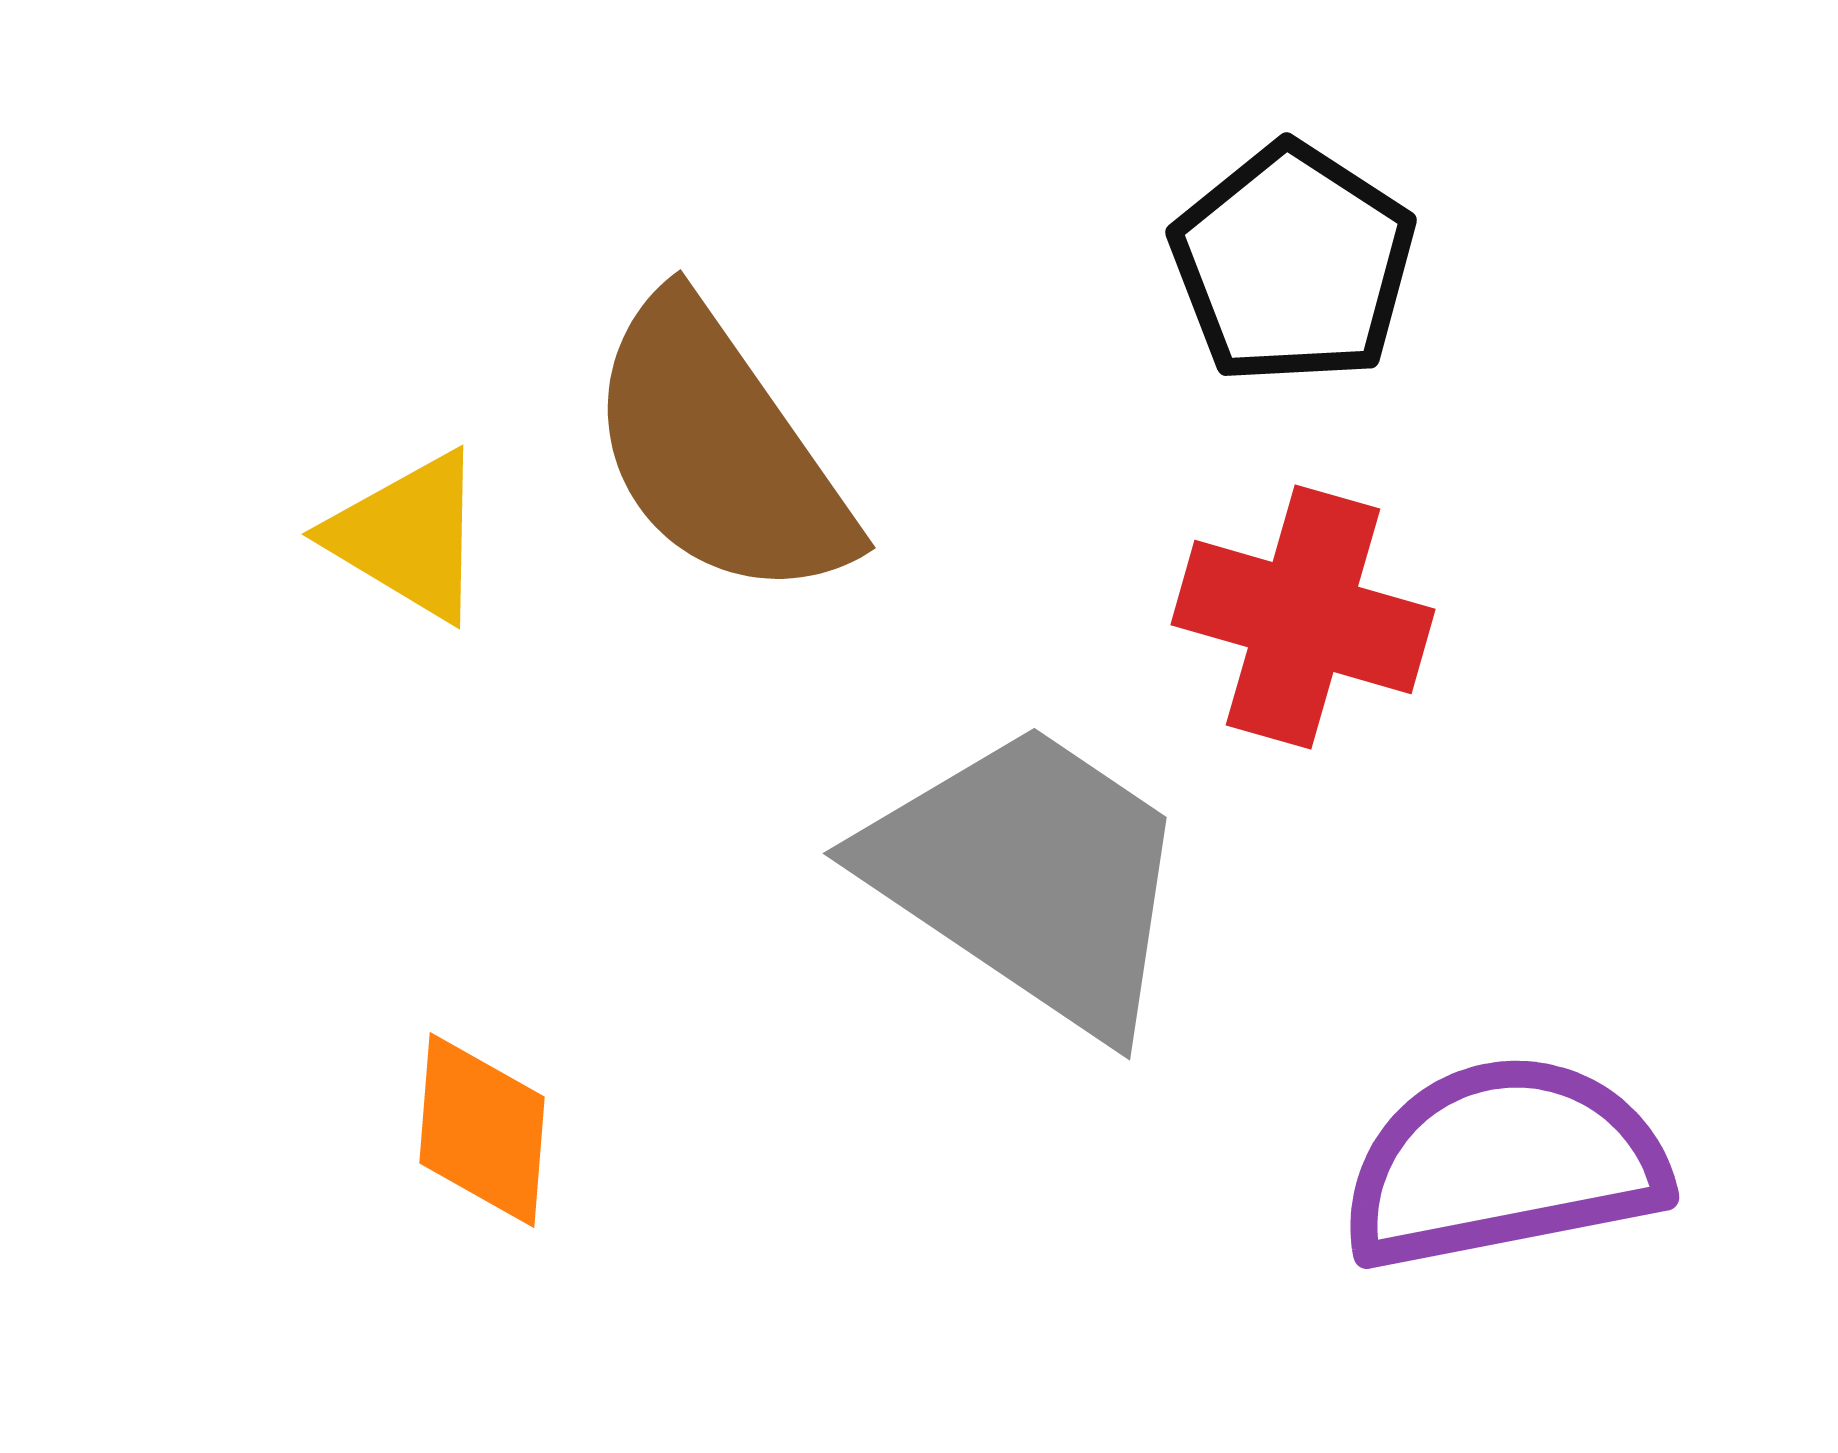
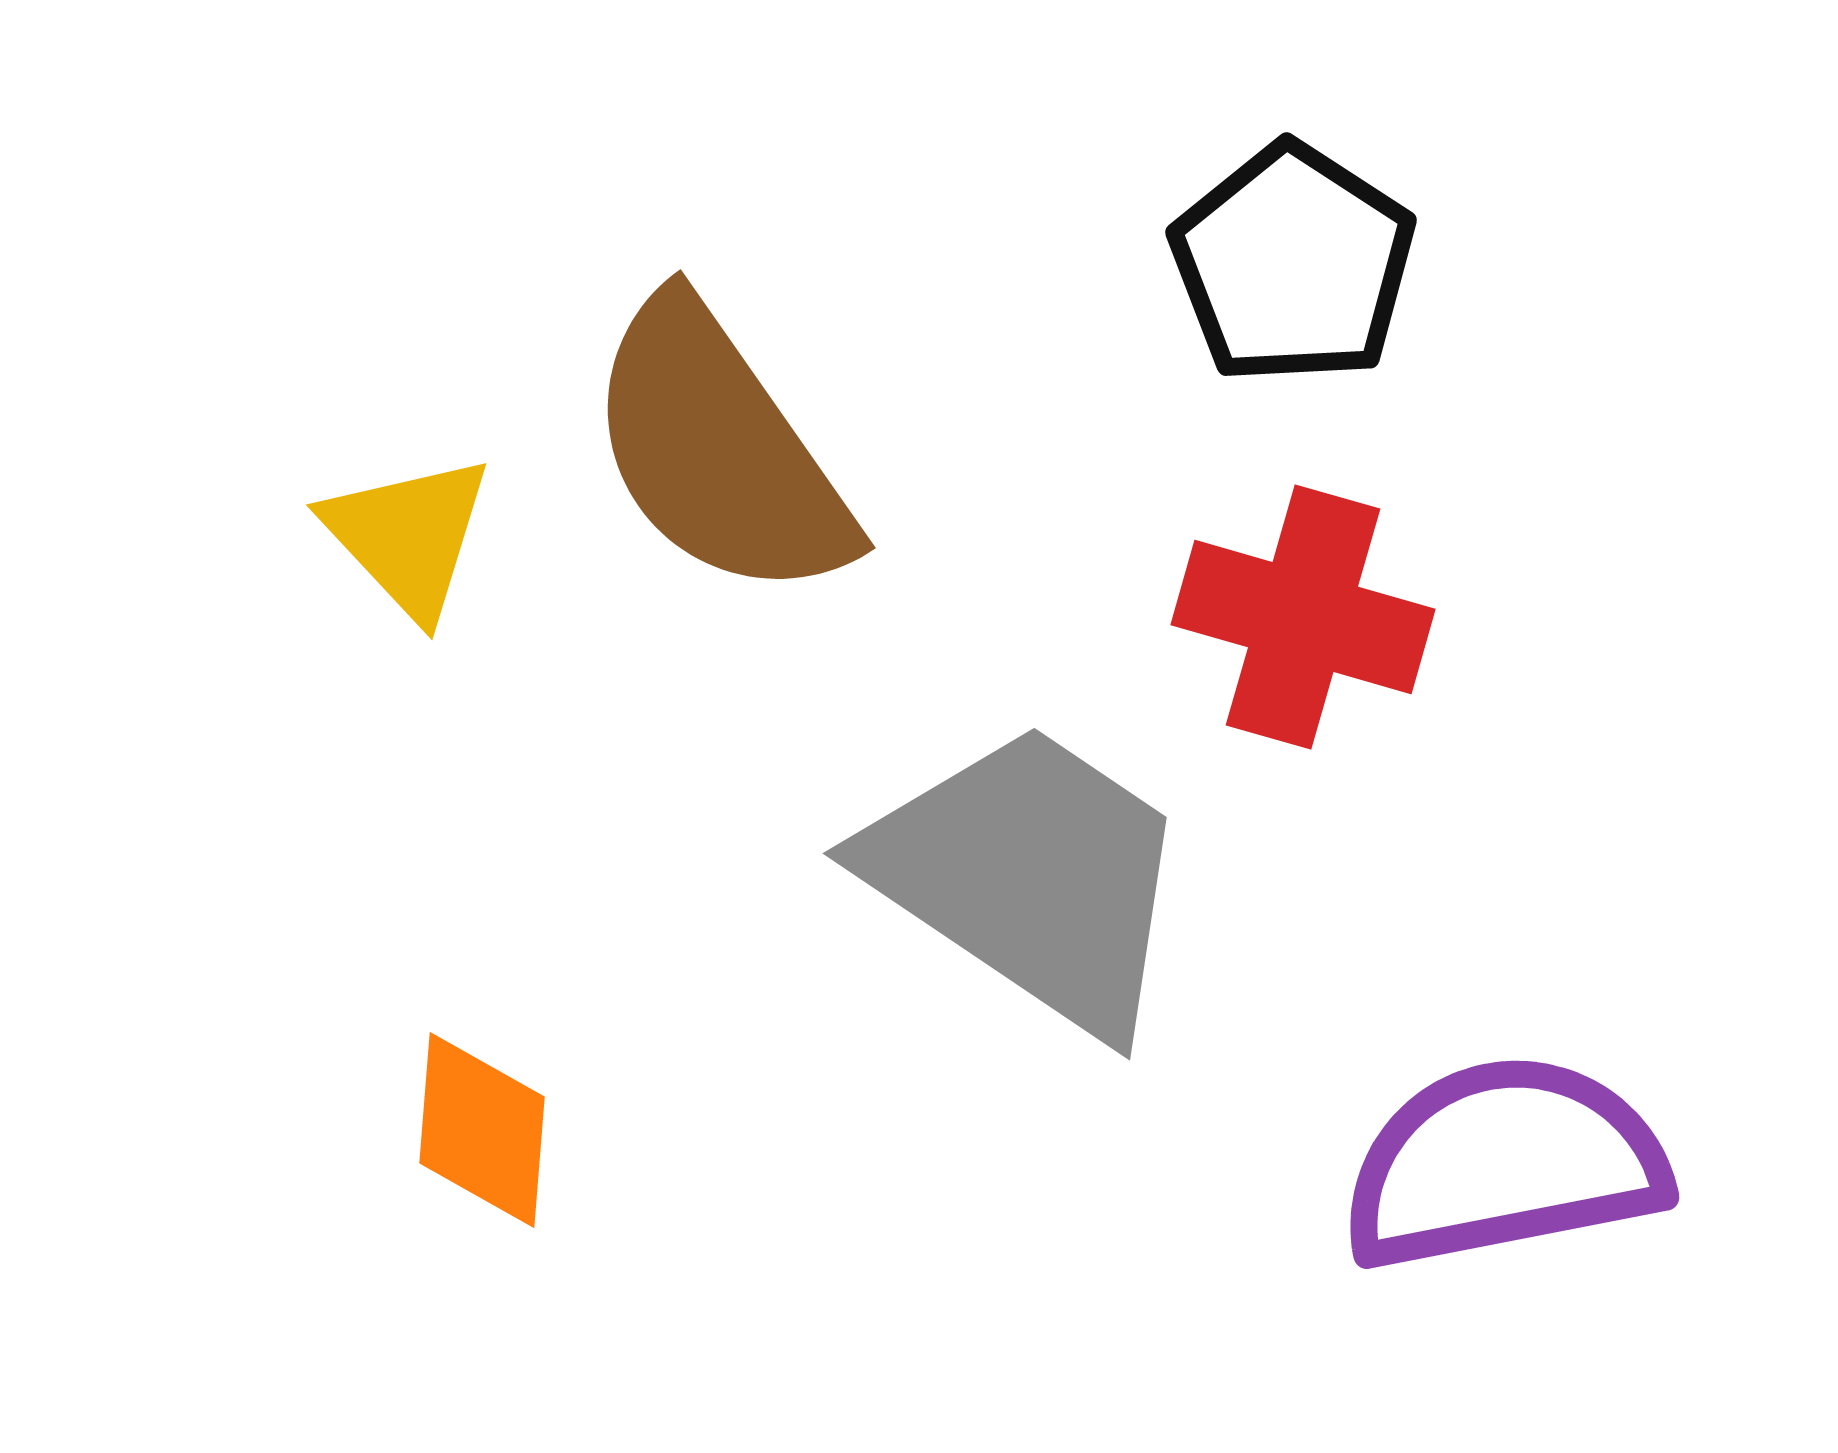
yellow triangle: rotated 16 degrees clockwise
